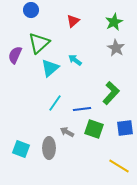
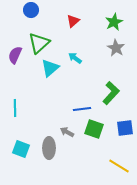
cyan arrow: moved 2 px up
cyan line: moved 40 px left, 5 px down; rotated 36 degrees counterclockwise
